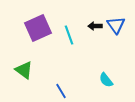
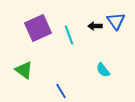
blue triangle: moved 4 px up
cyan semicircle: moved 3 px left, 10 px up
